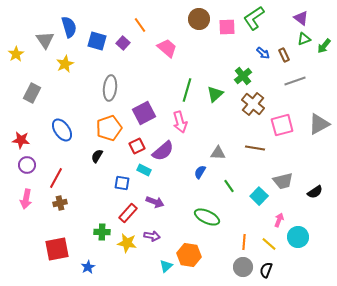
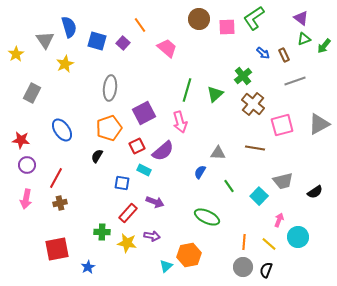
orange hexagon at (189, 255): rotated 20 degrees counterclockwise
